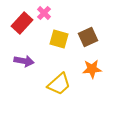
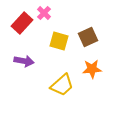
yellow square: moved 2 px down
yellow trapezoid: moved 3 px right, 1 px down
